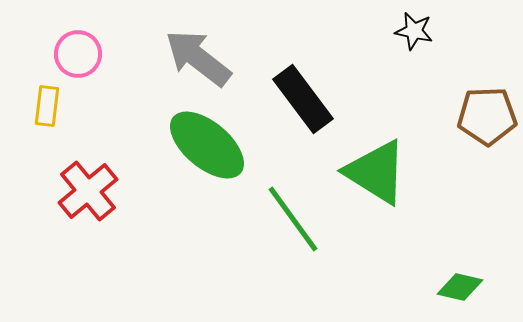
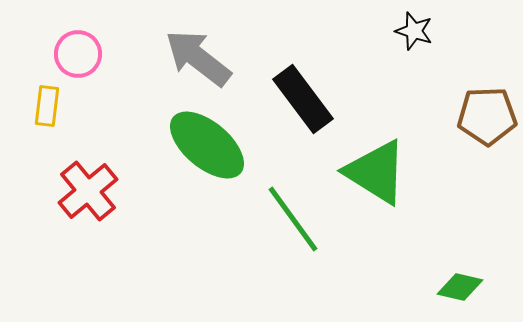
black star: rotated 6 degrees clockwise
